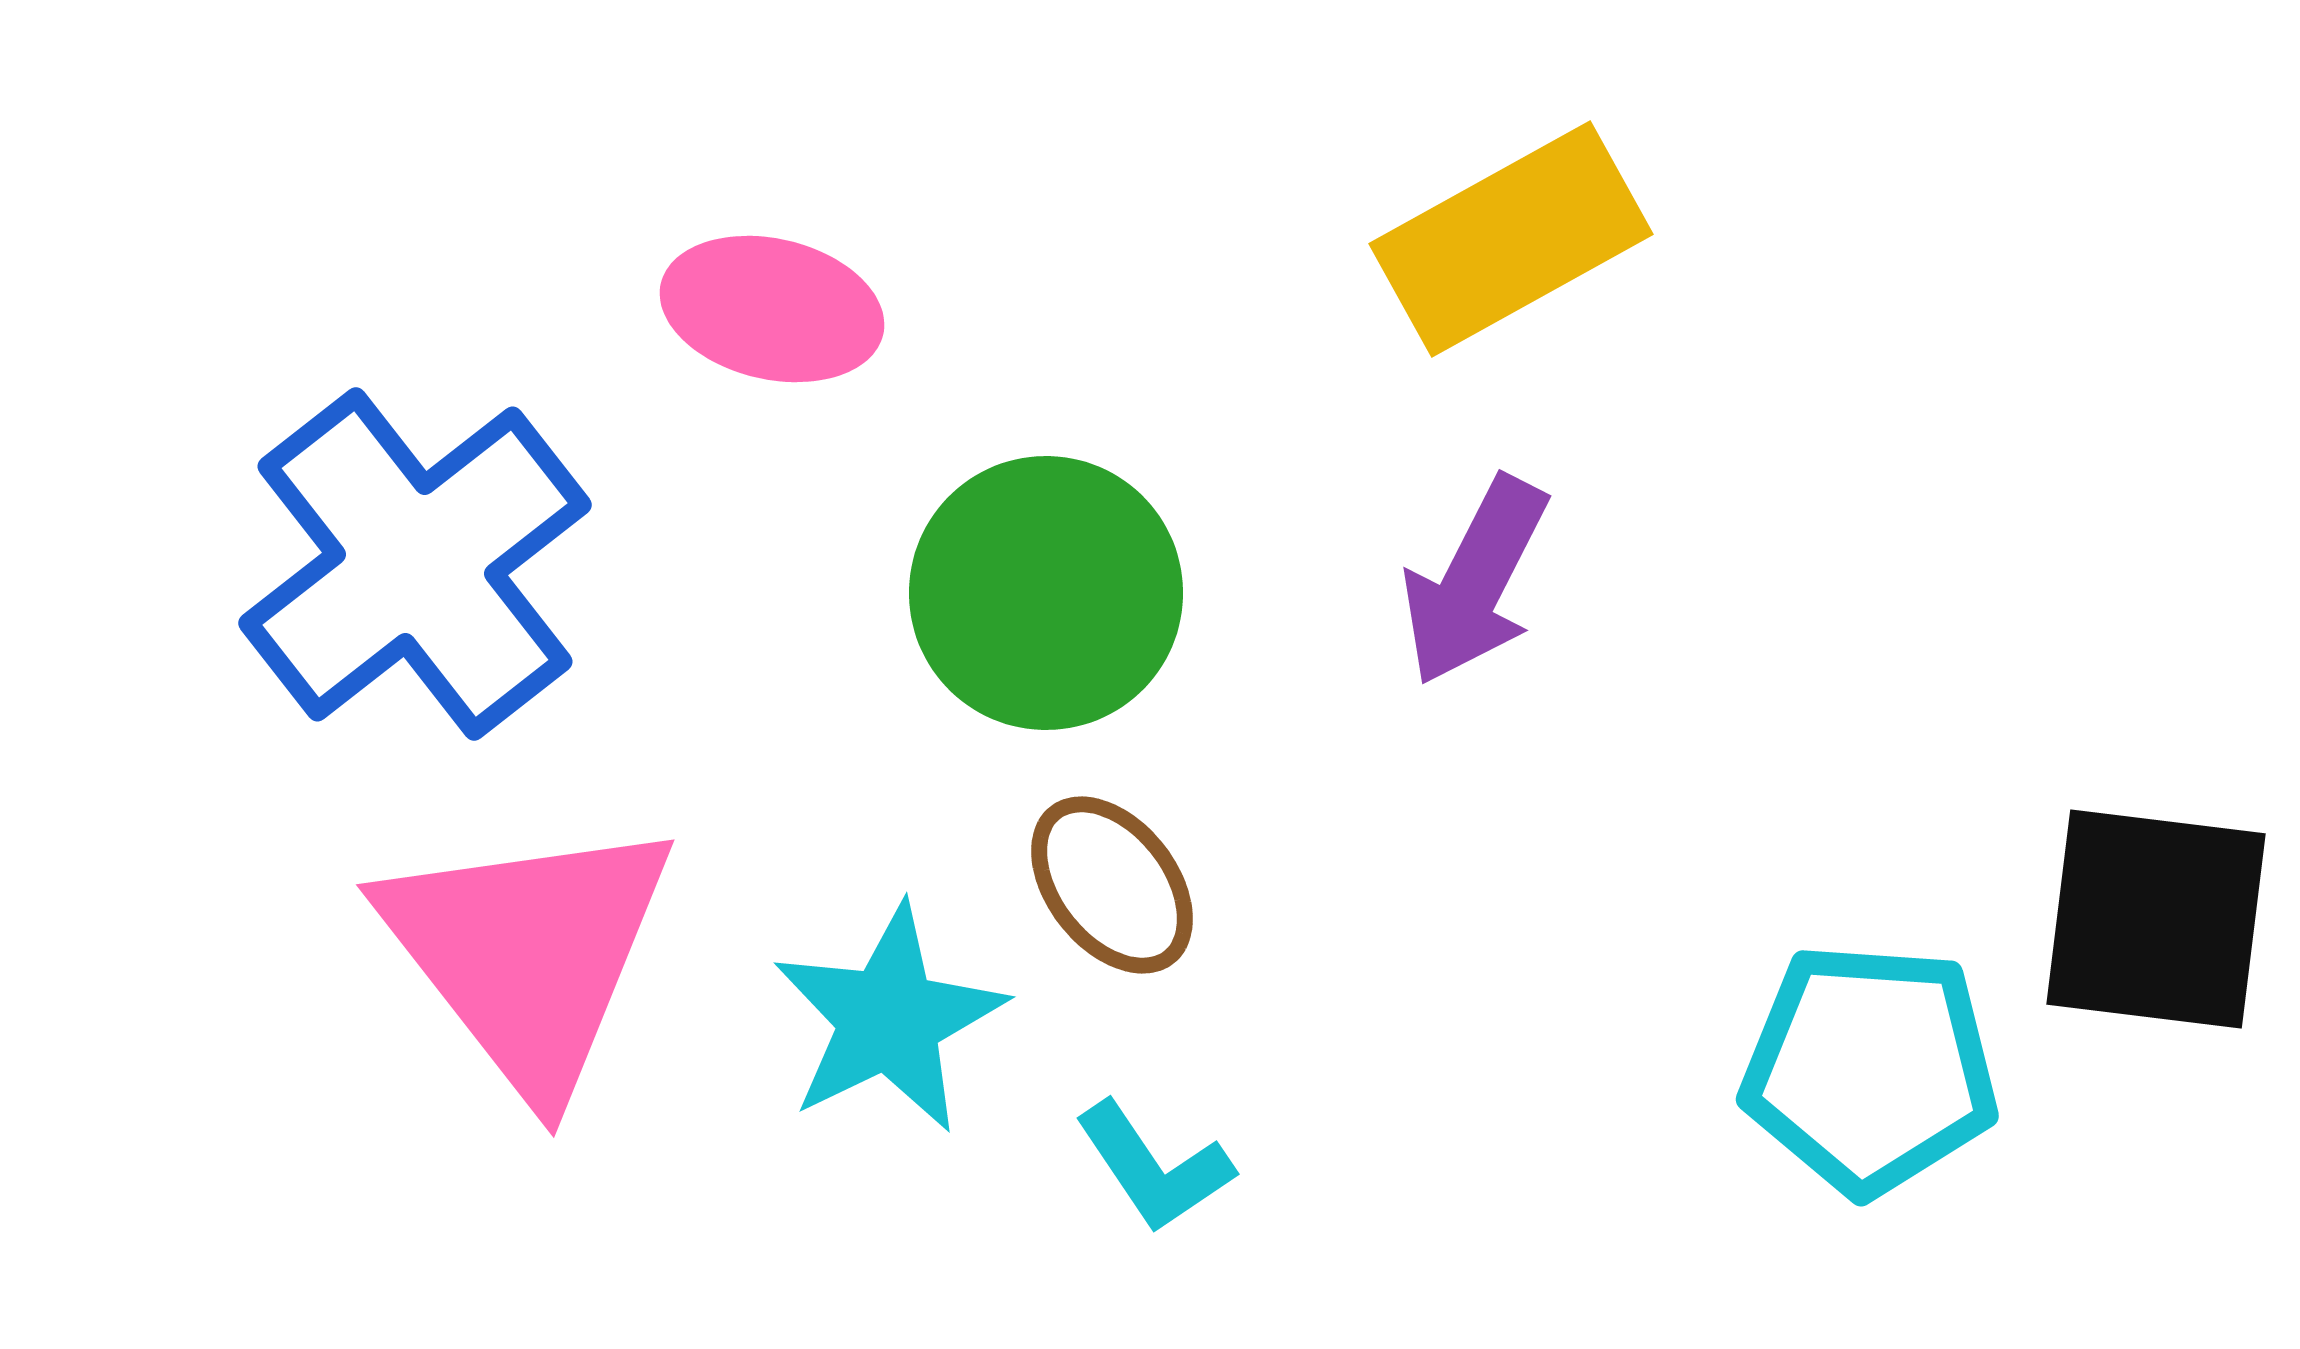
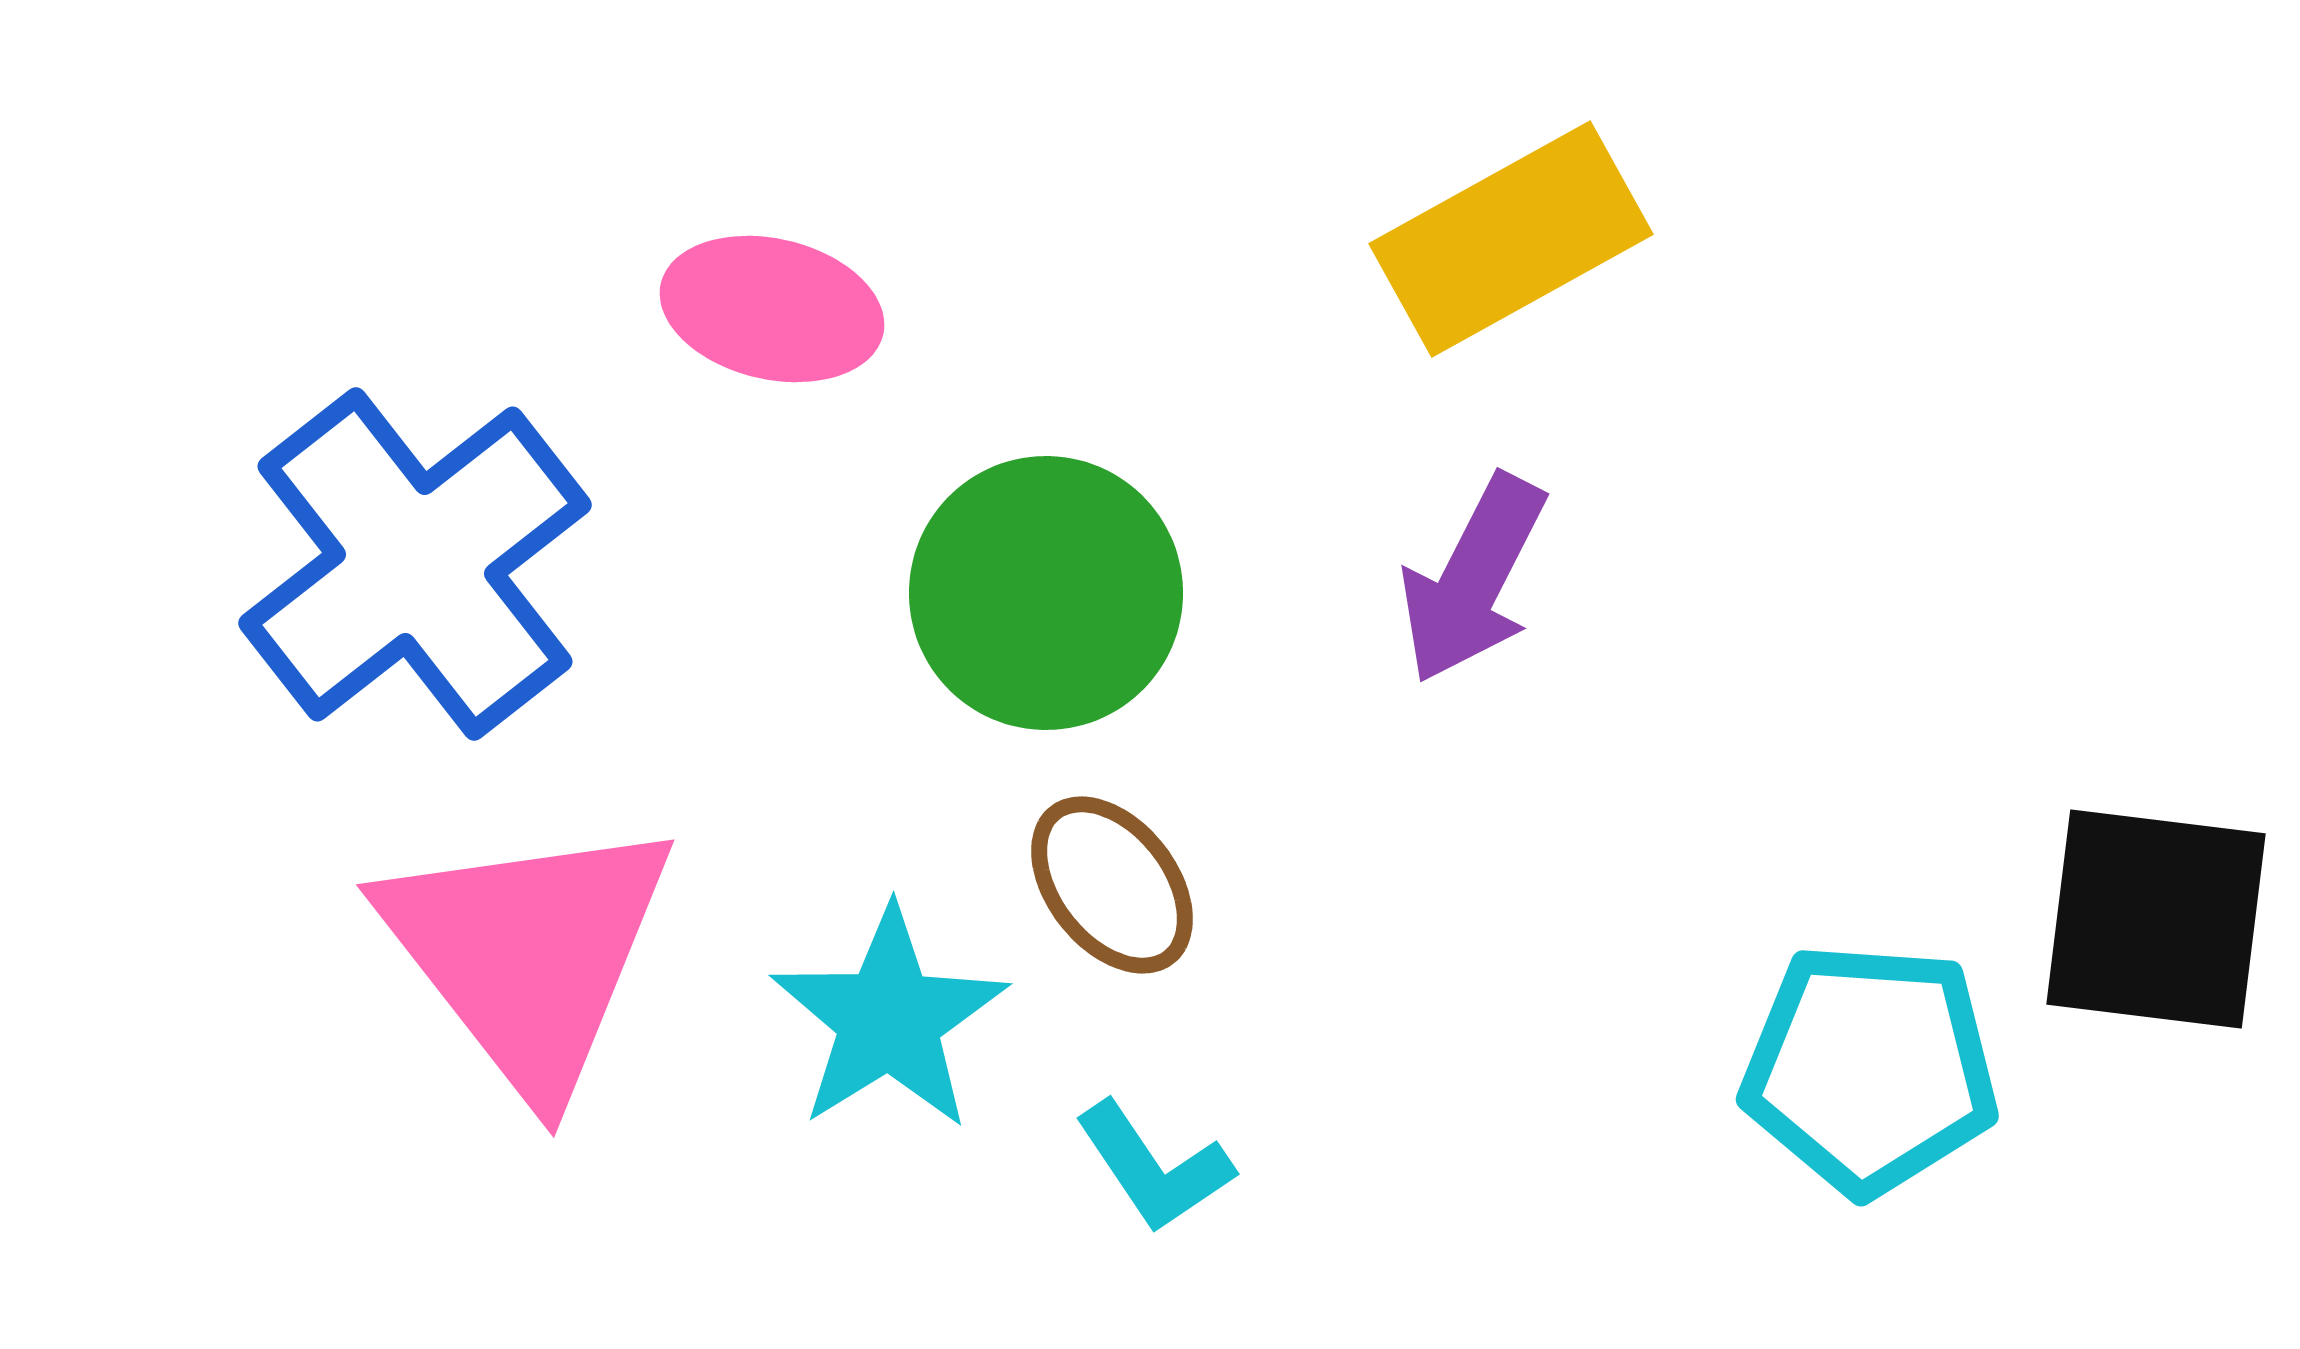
purple arrow: moved 2 px left, 2 px up
cyan star: rotated 6 degrees counterclockwise
